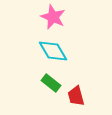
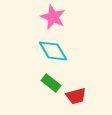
red trapezoid: rotated 90 degrees counterclockwise
